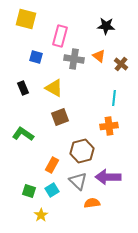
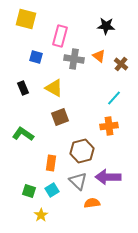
cyan line: rotated 35 degrees clockwise
orange rectangle: moved 1 px left, 2 px up; rotated 21 degrees counterclockwise
